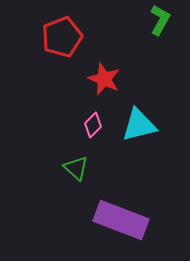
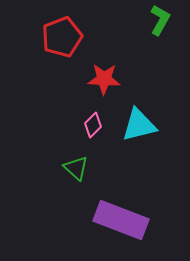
red star: rotated 20 degrees counterclockwise
